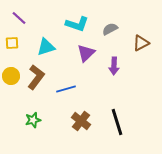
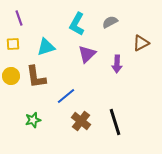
purple line: rotated 28 degrees clockwise
cyan L-shape: rotated 100 degrees clockwise
gray semicircle: moved 7 px up
yellow square: moved 1 px right, 1 px down
purple triangle: moved 1 px right, 1 px down
purple arrow: moved 3 px right, 2 px up
brown L-shape: rotated 135 degrees clockwise
blue line: moved 7 px down; rotated 24 degrees counterclockwise
black line: moved 2 px left
